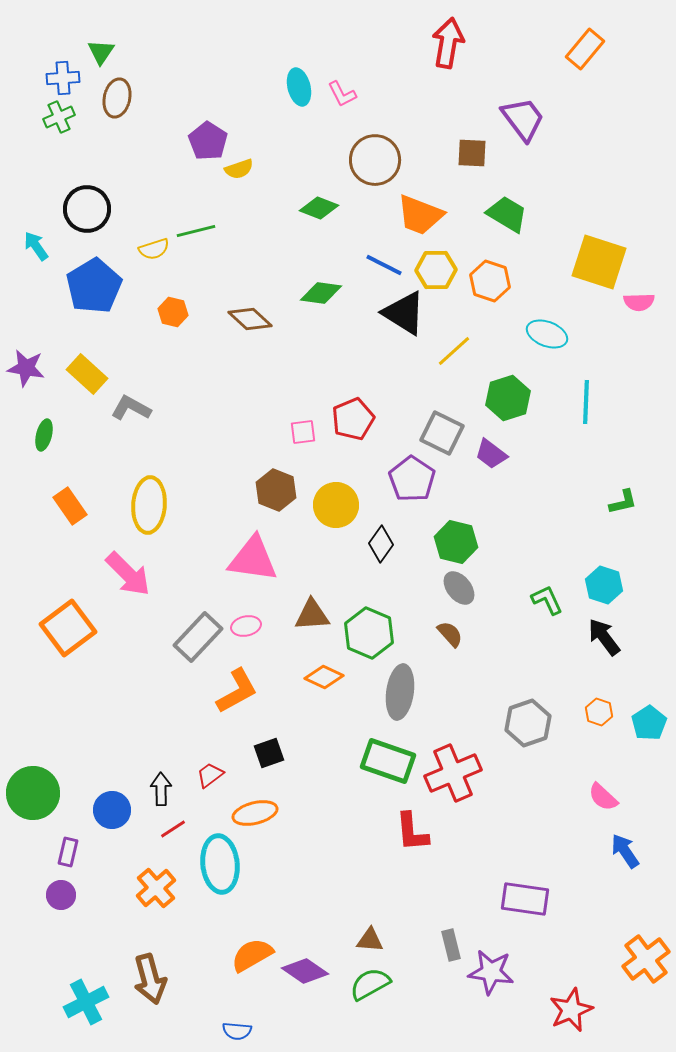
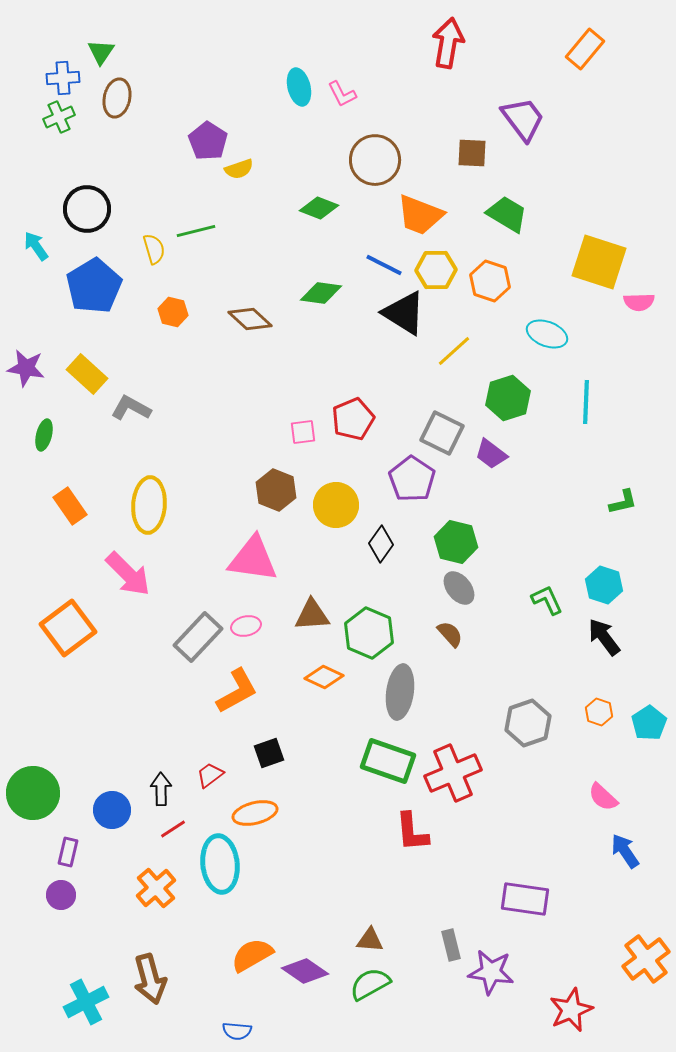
yellow semicircle at (154, 249): rotated 88 degrees counterclockwise
